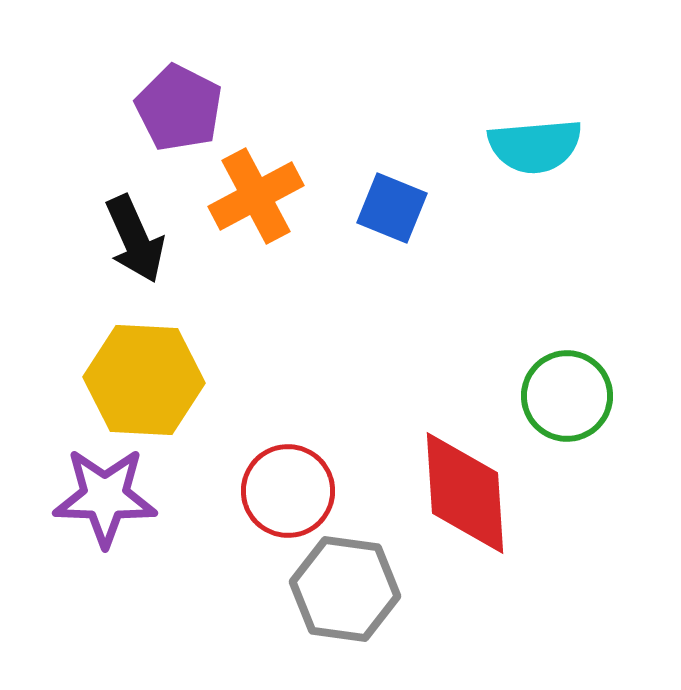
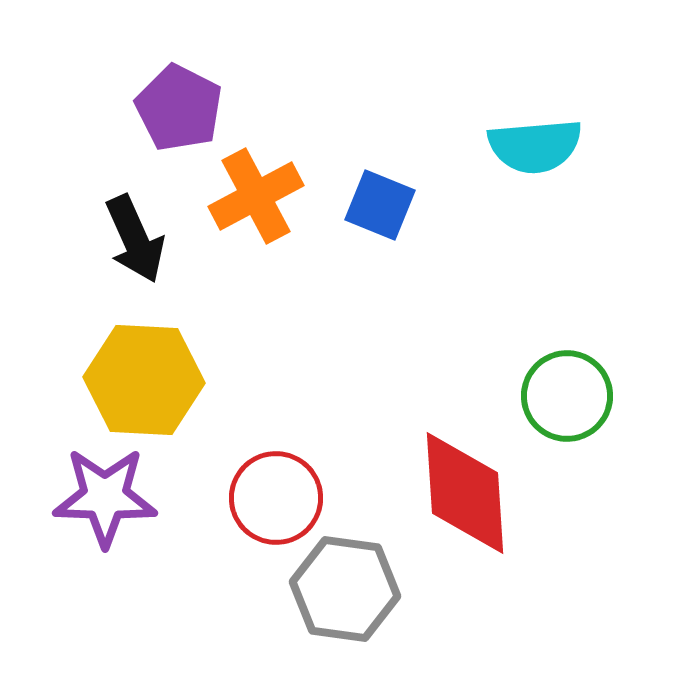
blue square: moved 12 px left, 3 px up
red circle: moved 12 px left, 7 px down
